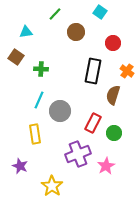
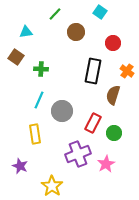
gray circle: moved 2 px right
pink star: moved 2 px up
